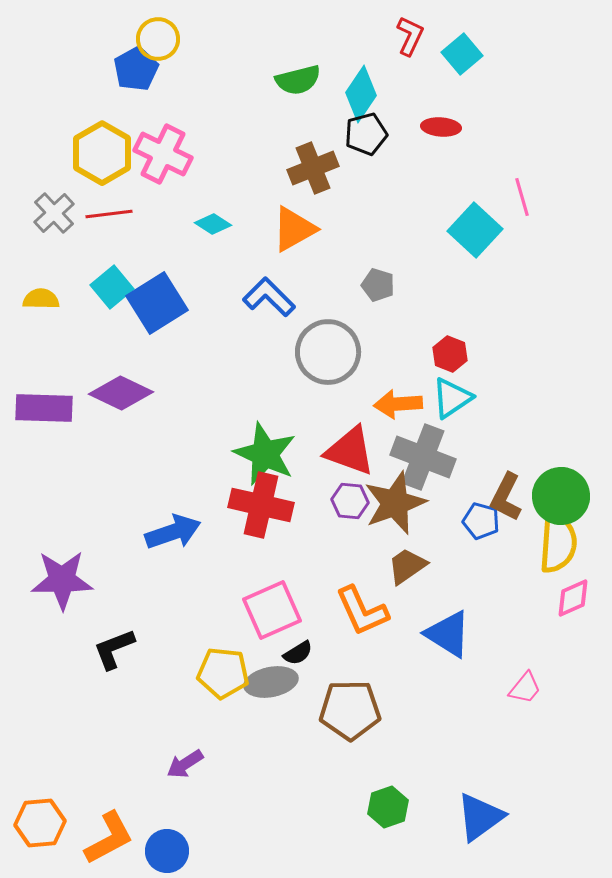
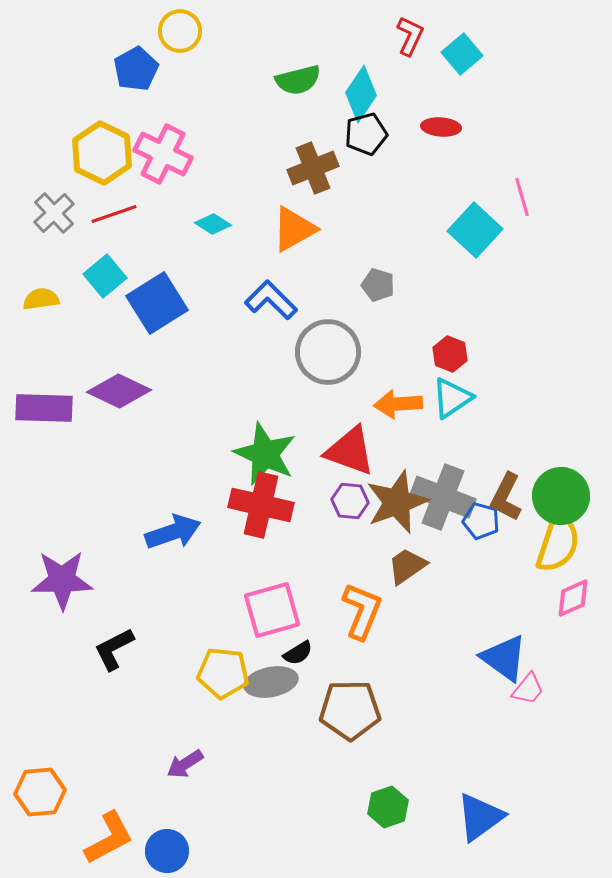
yellow circle at (158, 39): moved 22 px right, 8 px up
yellow hexagon at (102, 153): rotated 4 degrees counterclockwise
red line at (109, 214): moved 5 px right; rotated 12 degrees counterclockwise
cyan square at (112, 287): moved 7 px left, 11 px up
blue L-shape at (269, 297): moved 2 px right, 3 px down
yellow semicircle at (41, 299): rotated 9 degrees counterclockwise
purple diamond at (121, 393): moved 2 px left, 2 px up
gray cross at (423, 457): moved 20 px right, 40 px down
brown star at (395, 503): moved 2 px right, 1 px up
yellow semicircle at (558, 543): rotated 14 degrees clockwise
pink square at (272, 610): rotated 8 degrees clockwise
orange L-shape at (362, 611): rotated 134 degrees counterclockwise
blue triangle at (448, 634): moved 56 px right, 24 px down; rotated 4 degrees clockwise
black L-shape at (114, 649): rotated 6 degrees counterclockwise
pink trapezoid at (525, 688): moved 3 px right, 1 px down
orange hexagon at (40, 823): moved 31 px up
